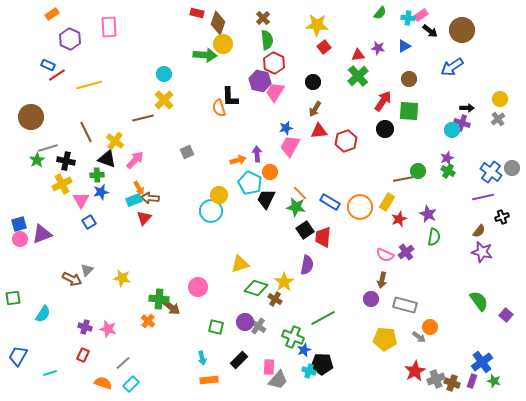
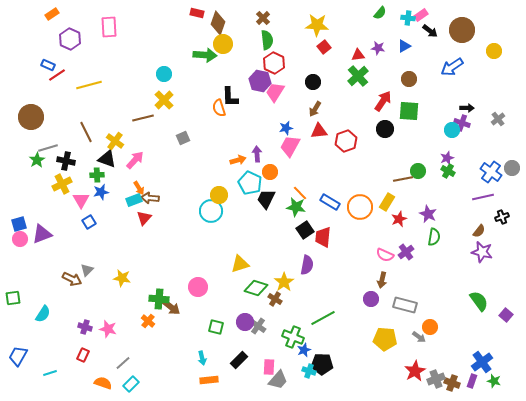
yellow circle at (500, 99): moved 6 px left, 48 px up
gray square at (187, 152): moved 4 px left, 14 px up
